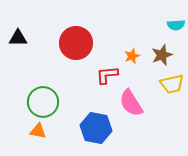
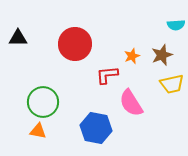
red circle: moved 1 px left, 1 px down
